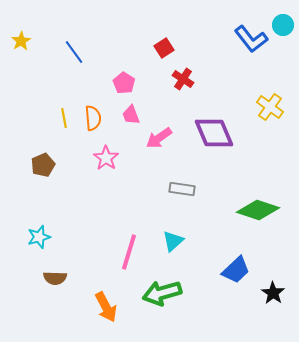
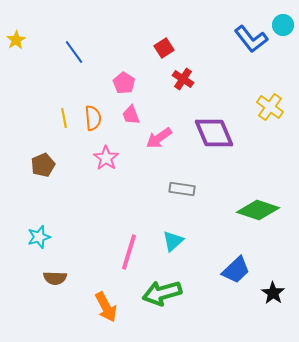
yellow star: moved 5 px left, 1 px up
